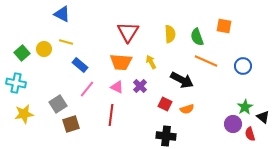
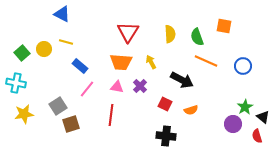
blue rectangle: moved 1 px down
pink triangle: rotated 16 degrees counterclockwise
gray square: moved 2 px down
orange semicircle: moved 4 px right, 1 px down
red semicircle: moved 7 px right, 2 px down
